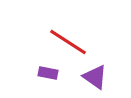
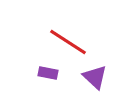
purple triangle: rotated 8 degrees clockwise
